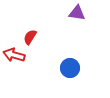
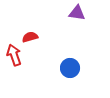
red semicircle: rotated 42 degrees clockwise
red arrow: rotated 55 degrees clockwise
